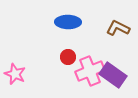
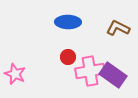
pink cross: rotated 12 degrees clockwise
